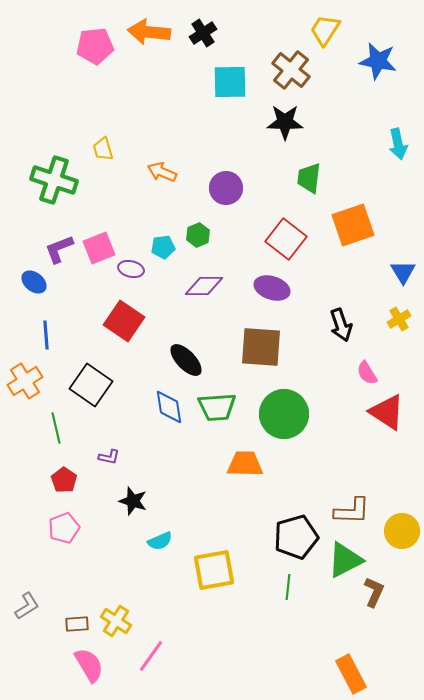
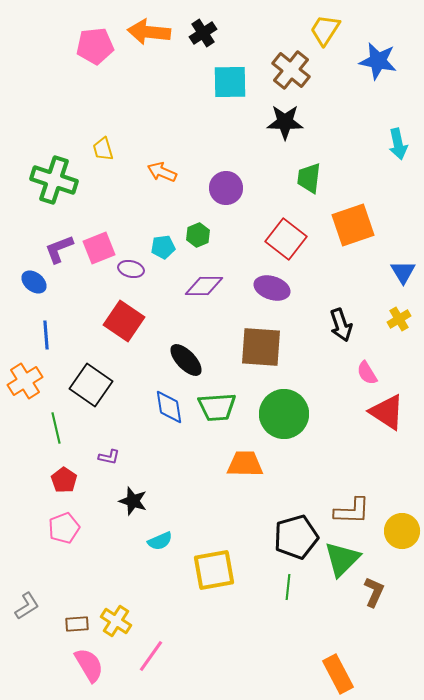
green triangle at (345, 560): moved 3 px left, 1 px up; rotated 18 degrees counterclockwise
orange rectangle at (351, 674): moved 13 px left
